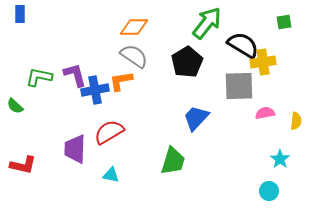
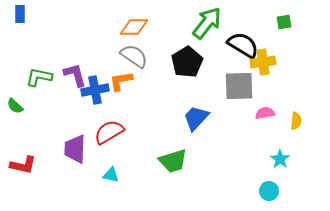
green trapezoid: rotated 56 degrees clockwise
